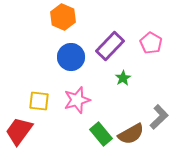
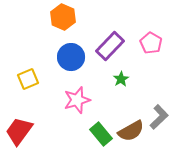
green star: moved 2 px left, 1 px down
yellow square: moved 11 px left, 22 px up; rotated 30 degrees counterclockwise
brown semicircle: moved 3 px up
